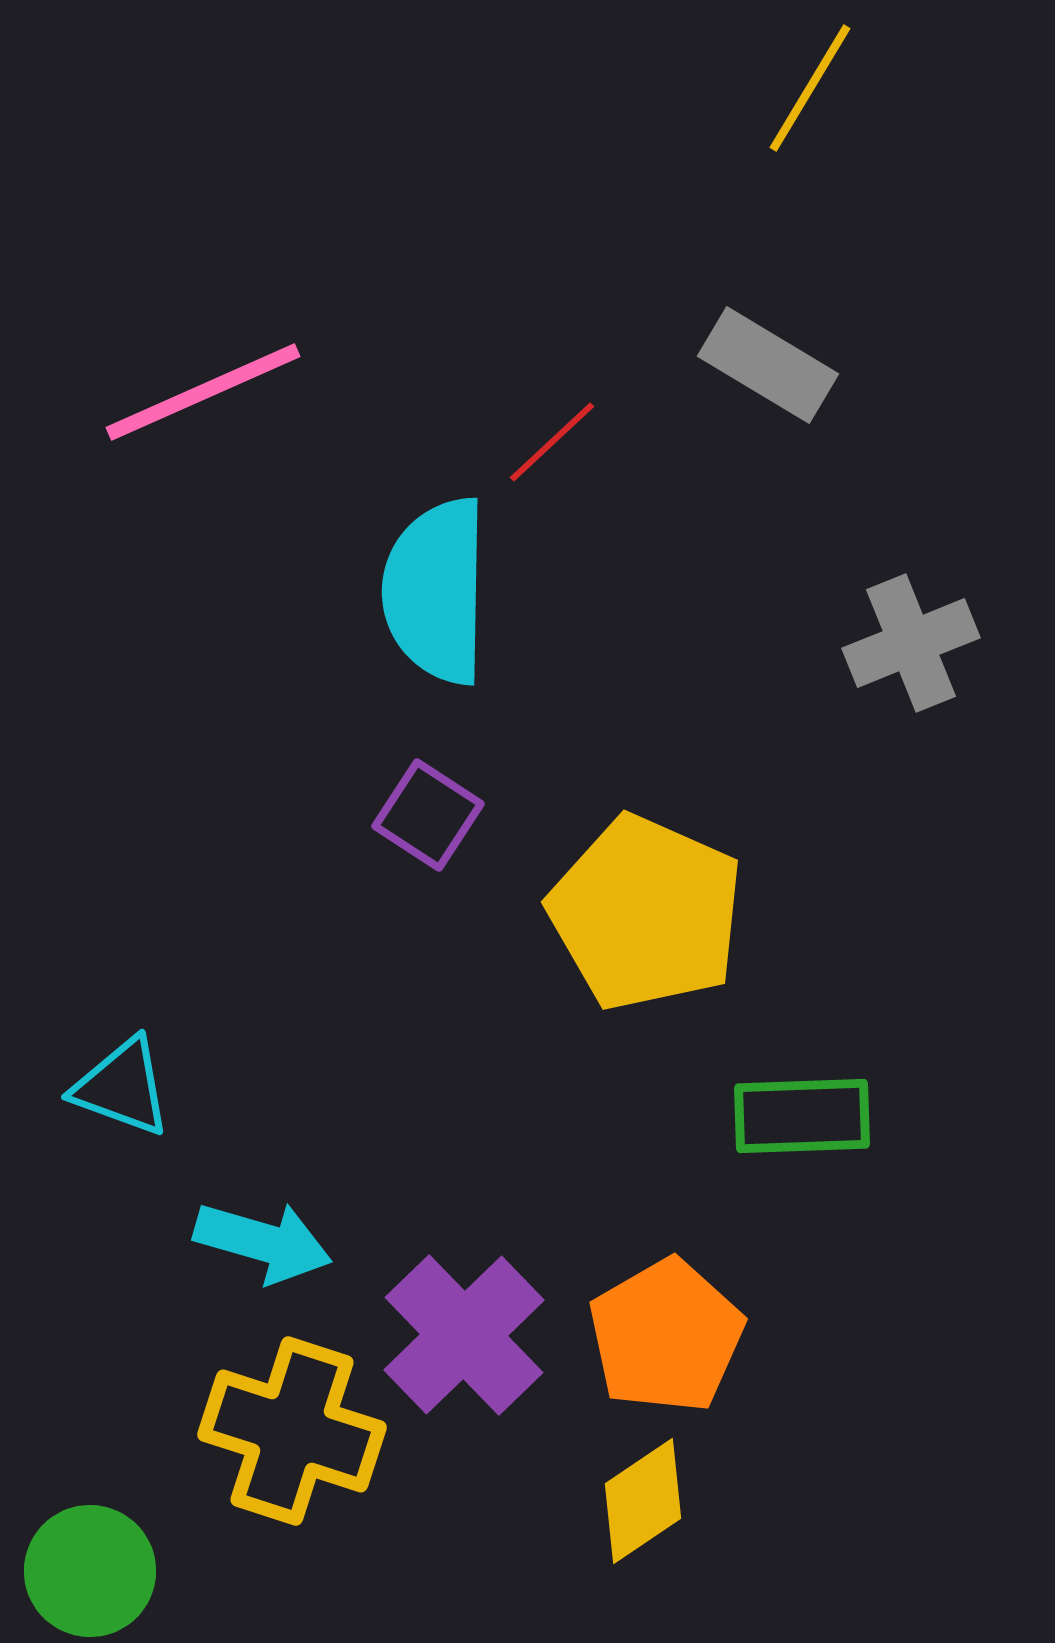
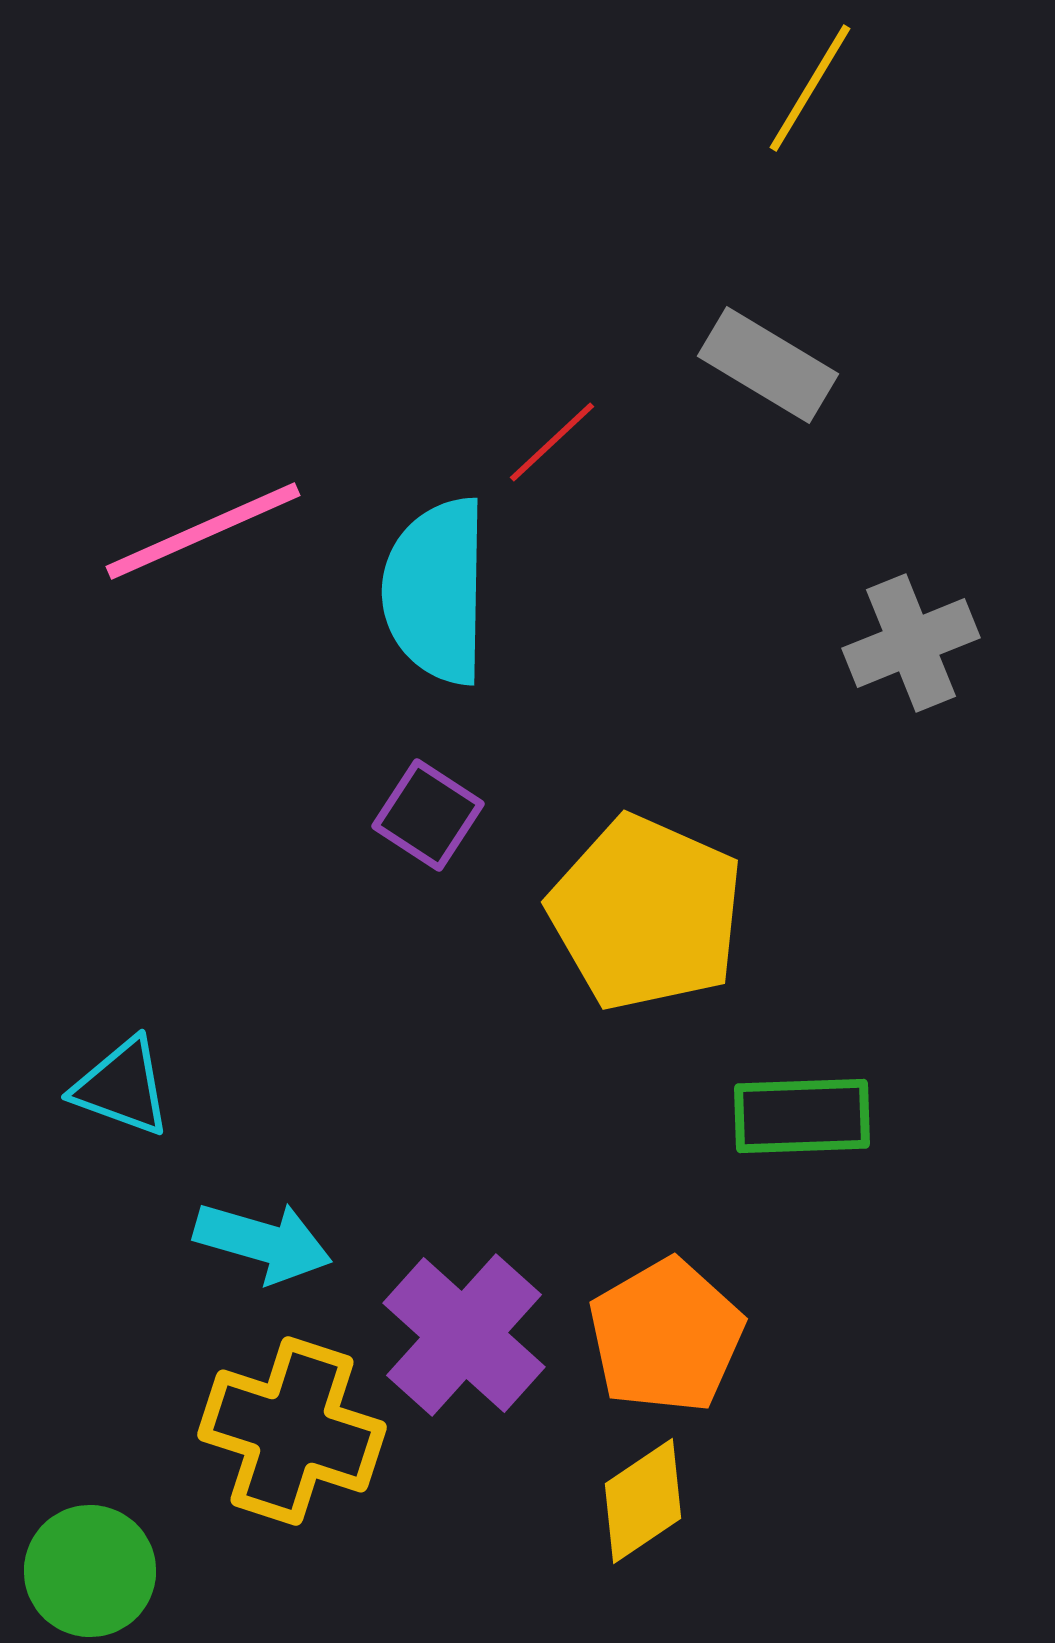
pink line: moved 139 px down
purple cross: rotated 4 degrees counterclockwise
